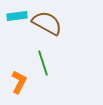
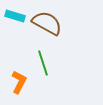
cyan rectangle: moved 2 px left; rotated 24 degrees clockwise
